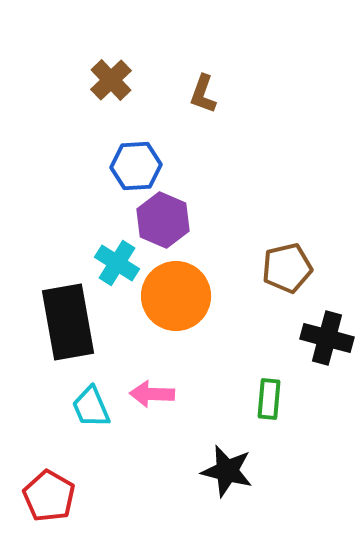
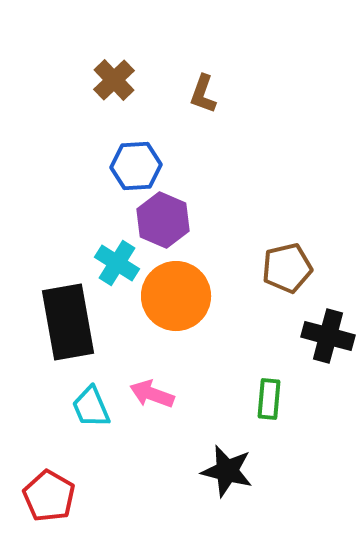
brown cross: moved 3 px right
black cross: moved 1 px right, 2 px up
pink arrow: rotated 18 degrees clockwise
